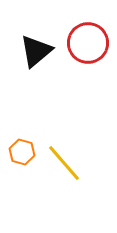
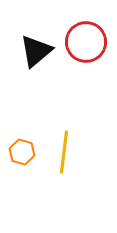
red circle: moved 2 px left, 1 px up
yellow line: moved 11 px up; rotated 48 degrees clockwise
